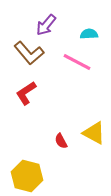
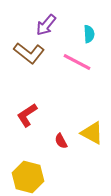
cyan semicircle: rotated 90 degrees clockwise
brown L-shape: rotated 12 degrees counterclockwise
red L-shape: moved 1 px right, 22 px down
yellow triangle: moved 2 px left
yellow hexagon: moved 1 px right, 1 px down
